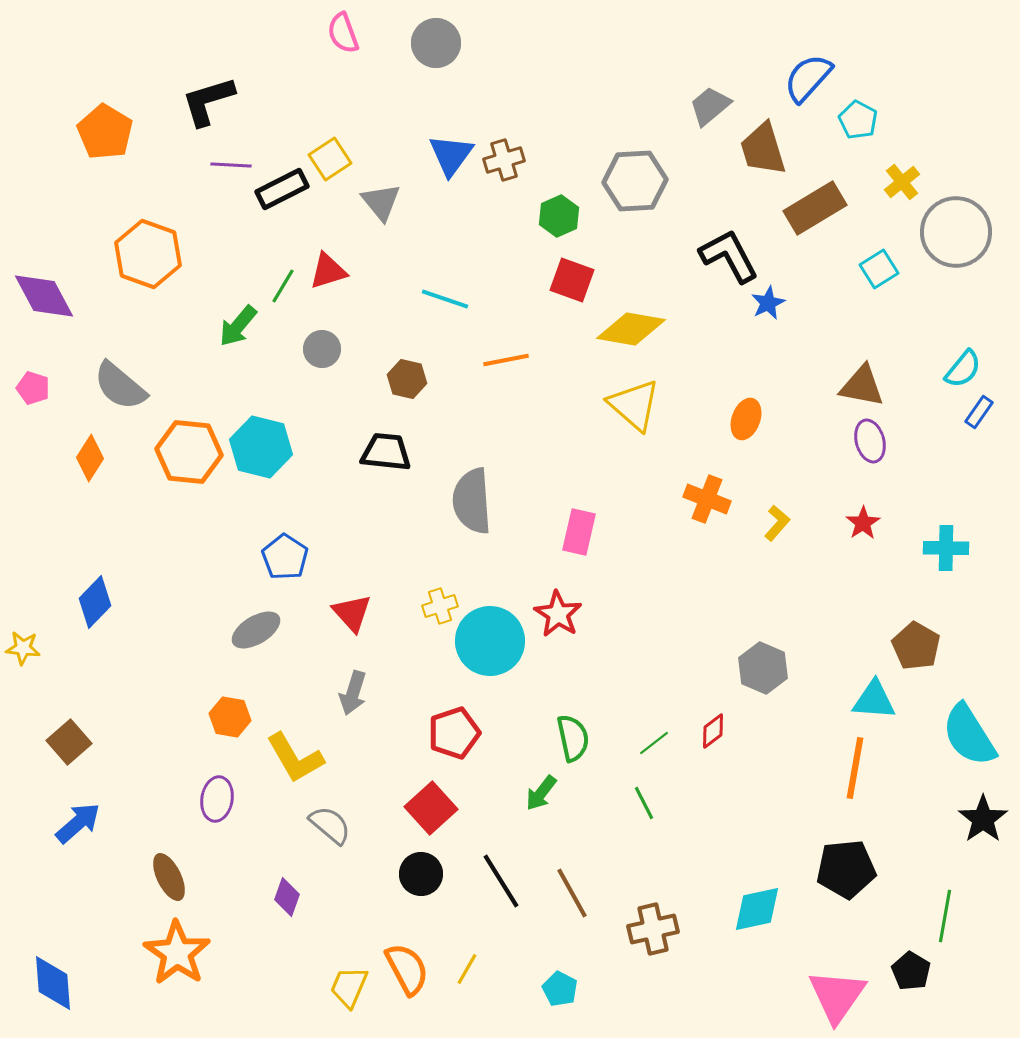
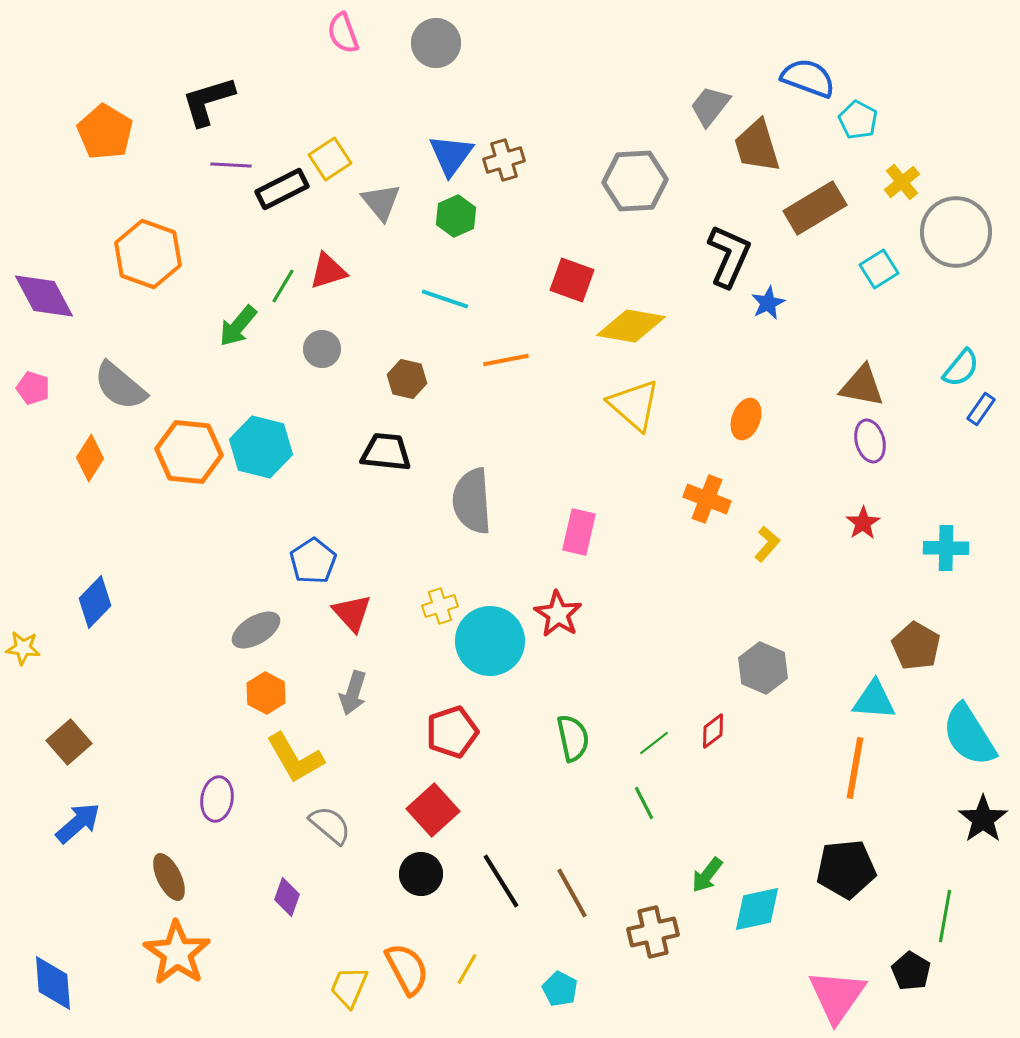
blue semicircle at (808, 78): rotated 68 degrees clockwise
gray trapezoid at (710, 106): rotated 12 degrees counterclockwise
brown trapezoid at (763, 149): moved 6 px left, 3 px up
green hexagon at (559, 216): moved 103 px left
black L-shape at (729, 256): rotated 52 degrees clockwise
yellow diamond at (631, 329): moved 3 px up
cyan semicircle at (963, 369): moved 2 px left, 1 px up
blue rectangle at (979, 412): moved 2 px right, 3 px up
yellow L-shape at (777, 523): moved 10 px left, 21 px down
blue pentagon at (285, 557): moved 28 px right, 4 px down; rotated 6 degrees clockwise
orange hexagon at (230, 717): moved 36 px right, 24 px up; rotated 18 degrees clockwise
red pentagon at (454, 733): moved 2 px left, 1 px up
green arrow at (541, 793): moved 166 px right, 82 px down
red square at (431, 808): moved 2 px right, 2 px down
brown cross at (653, 929): moved 3 px down
